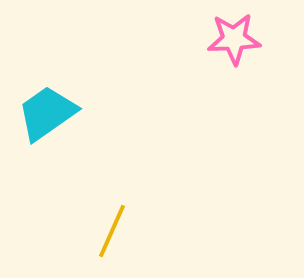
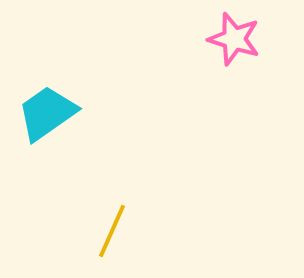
pink star: rotated 20 degrees clockwise
